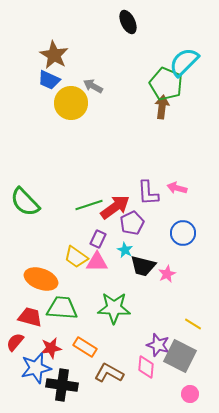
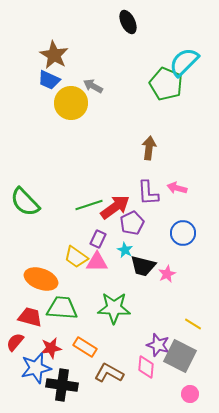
brown arrow: moved 13 px left, 41 px down
